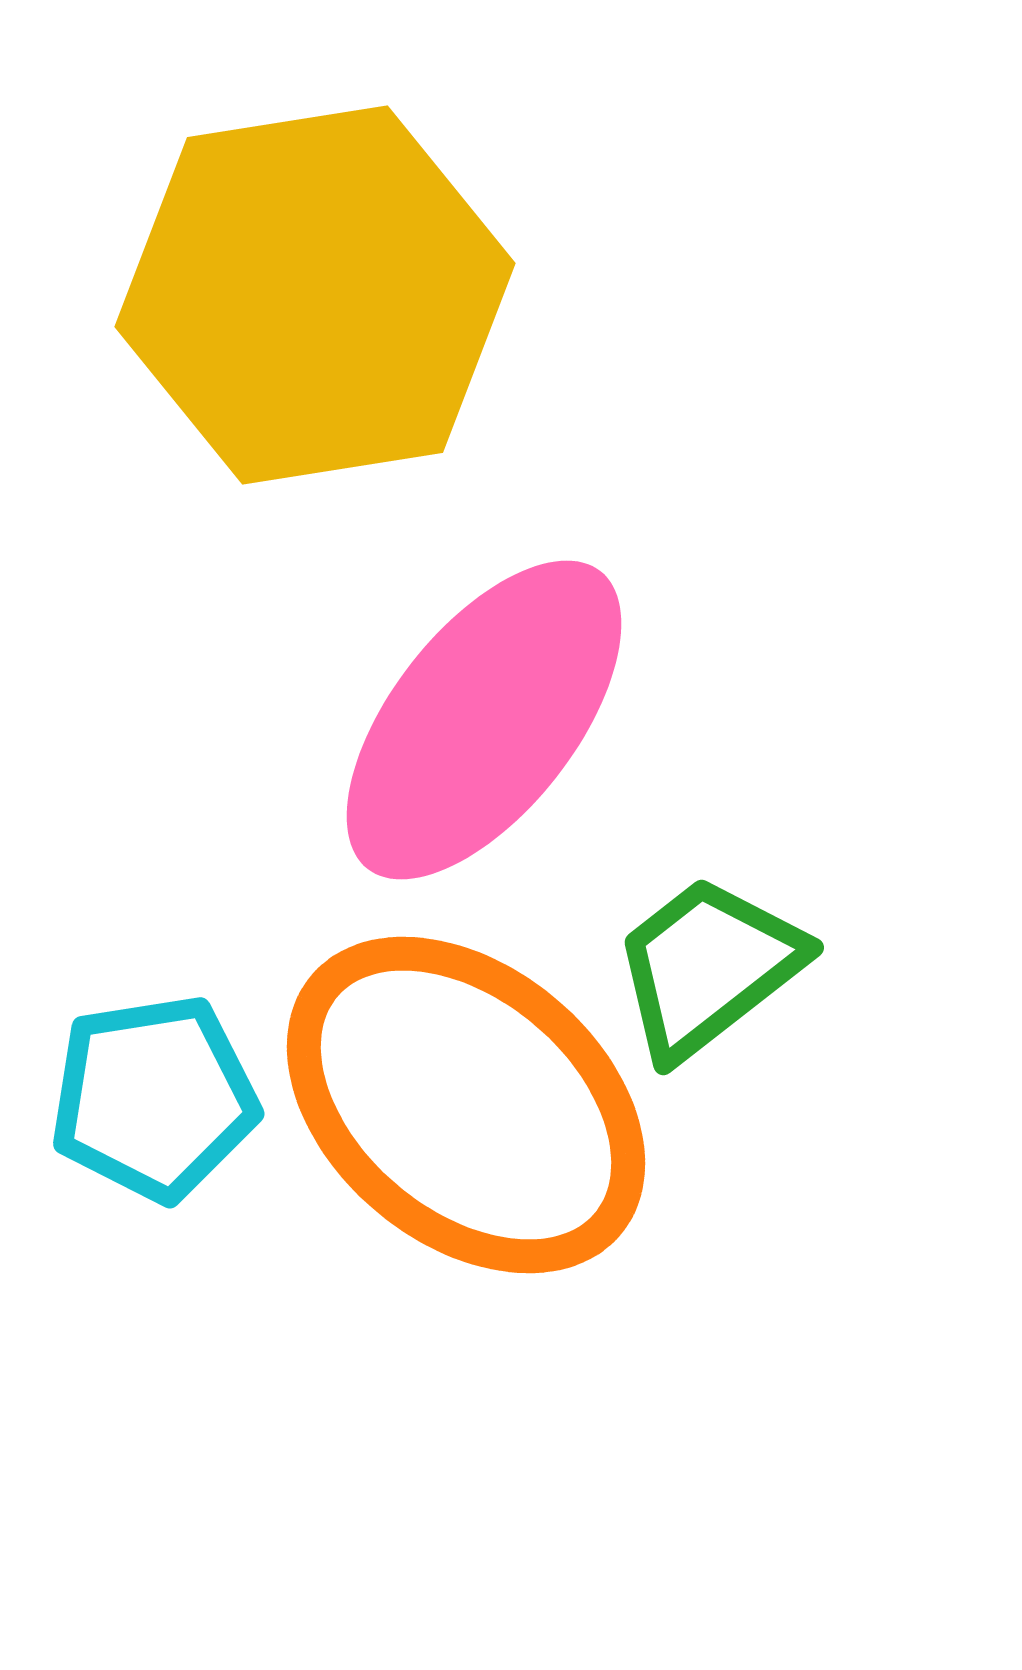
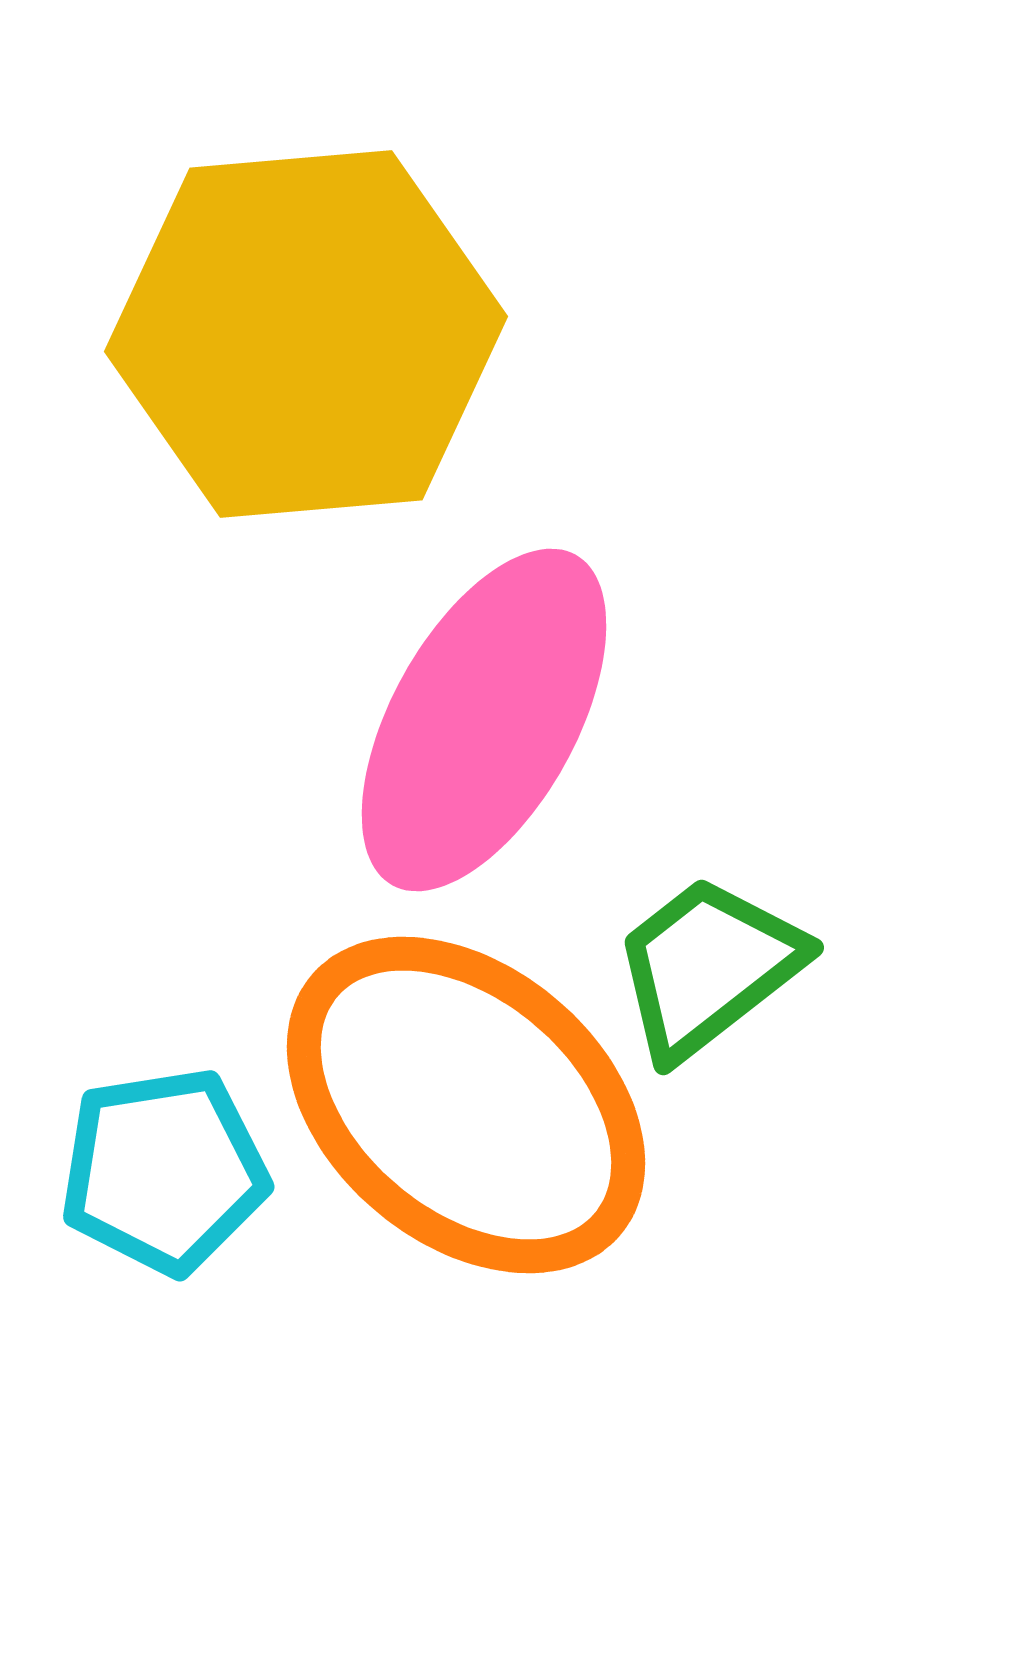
yellow hexagon: moved 9 px left, 39 px down; rotated 4 degrees clockwise
pink ellipse: rotated 9 degrees counterclockwise
cyan pentagon: moved 10 px right, 73 px down
